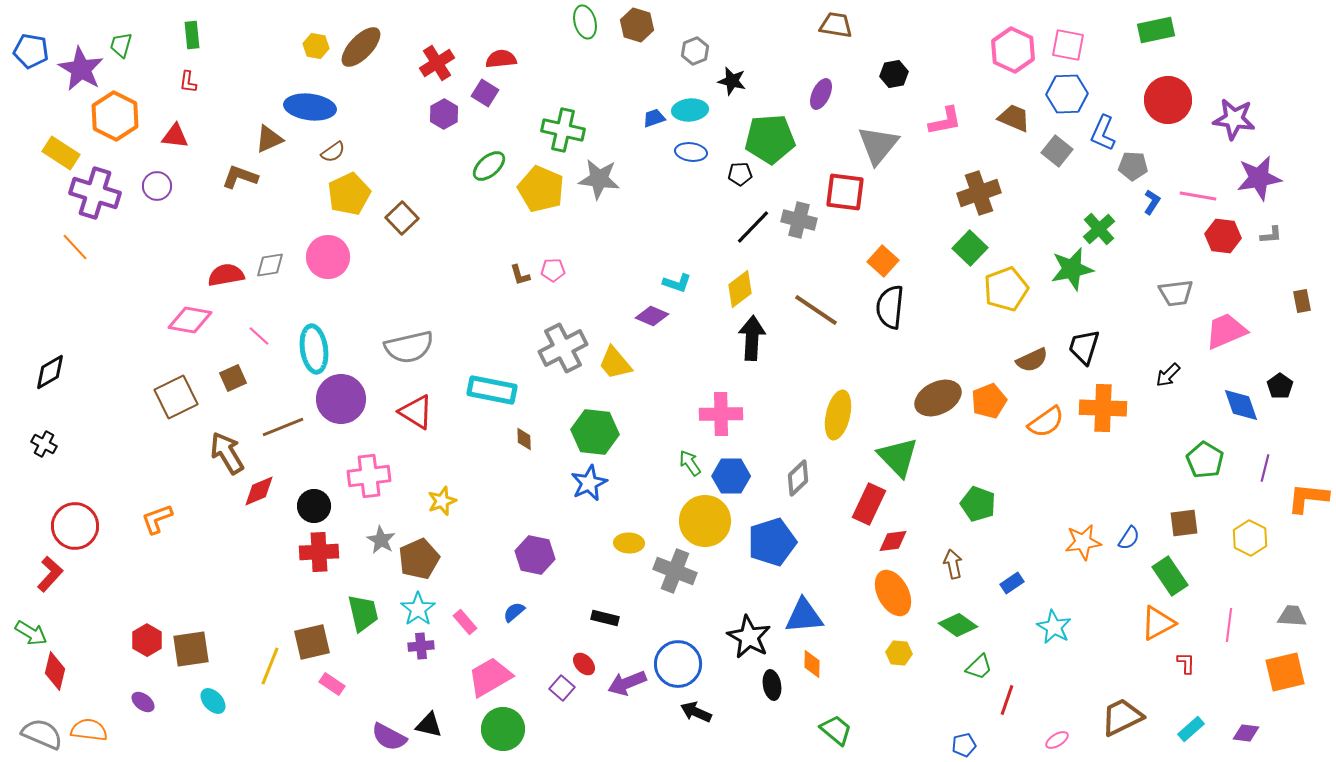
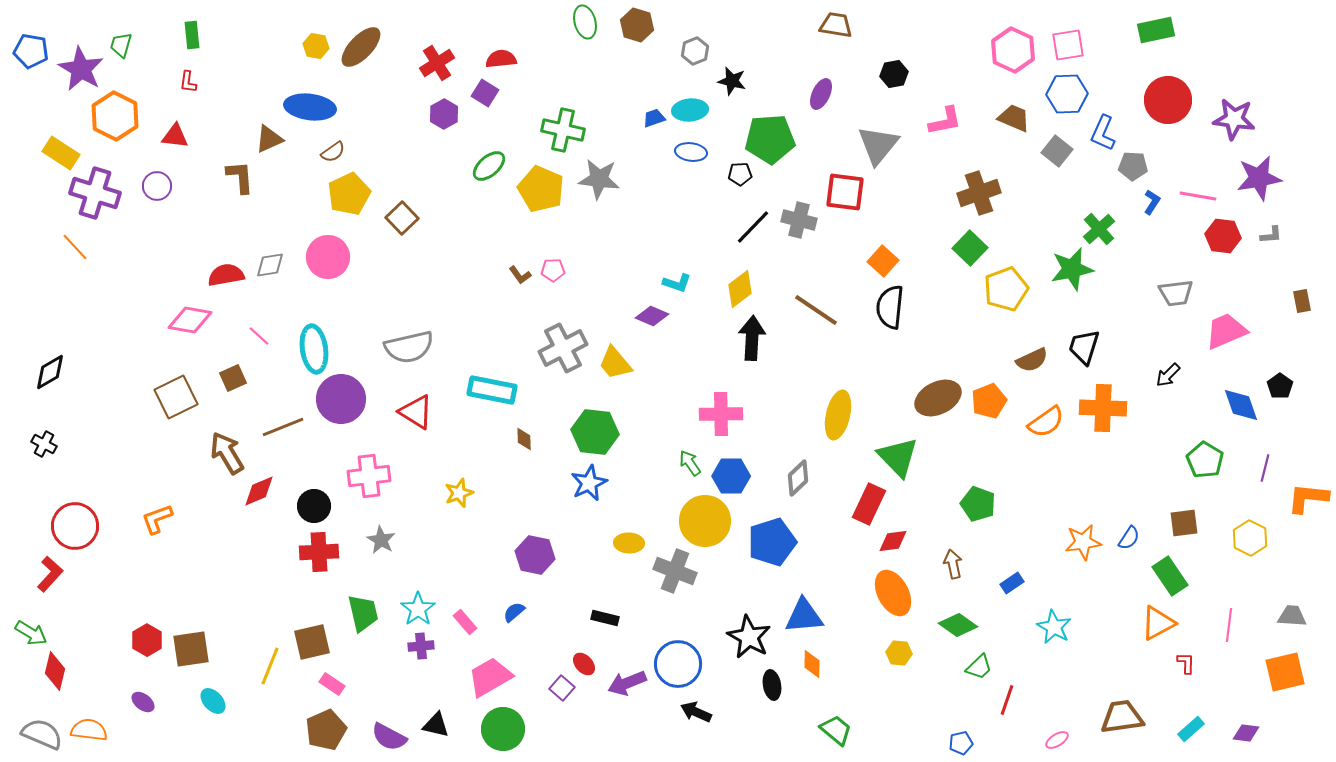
pink square at (1068, 45): rotated 20 degrees counterclockwise
brown L-shape at (240, 177): rotated 66 degrees clockwise
brown L-shape at (520, 275): rotated 20 degrees counterclockwise
yellow star at (442, 501): moved 17 px right, 8 px up
brown pentagon at (419, 559): moved 93 px left, 171 px down
brown trapezoid at (1122, 717): rotated 18 degrees clockwise
black triangle at (429, 725): moved 7 px right
blue pentagon at (964, 745): moved 3 px left, 2 px up
